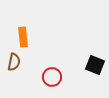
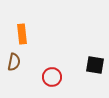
orange rectangle: moved 1 px left, 3 px up
black square: rotated 12 degrees counterclockwise
